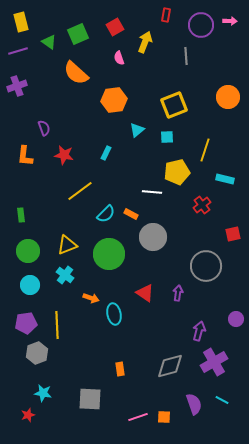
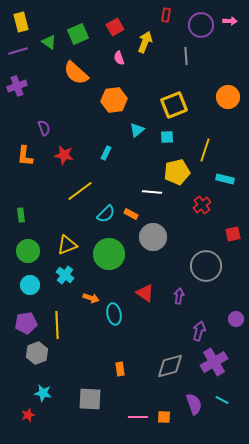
purple arrow at (178, 293): moved 1 px right, 3 px down
pink line at (138, 417): rotated 18 degrees clockwise
